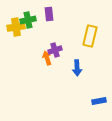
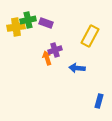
purple rectangle: moved 3 px left, 9 px down; rotated 64 degrees counterclockwise
yellow rectangle: rotated 15 degrees clockwise
blue arrow: rotated 98 degrees clockwise
blue rectangle: rotated 64 degrees counterclockwise
